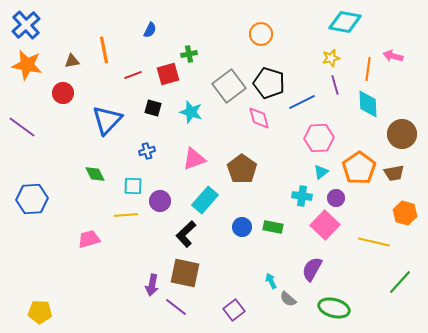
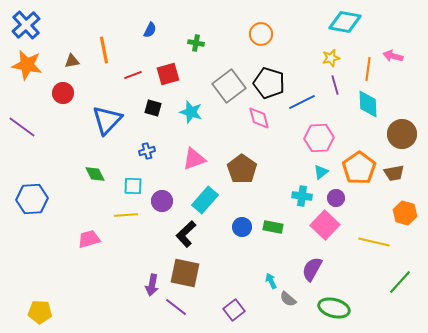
green cross at (189, 54): moved 7 px right, 11 px up; rotated 21 degrees clockwise
purple circle at (160, 201): moved 2 px right
